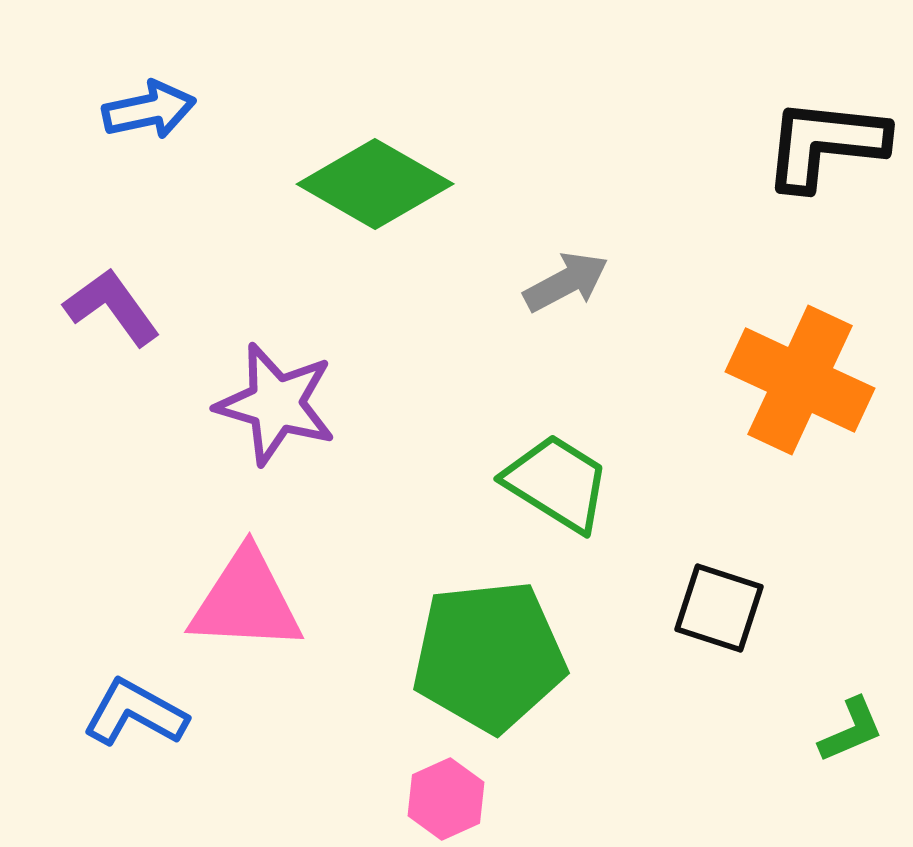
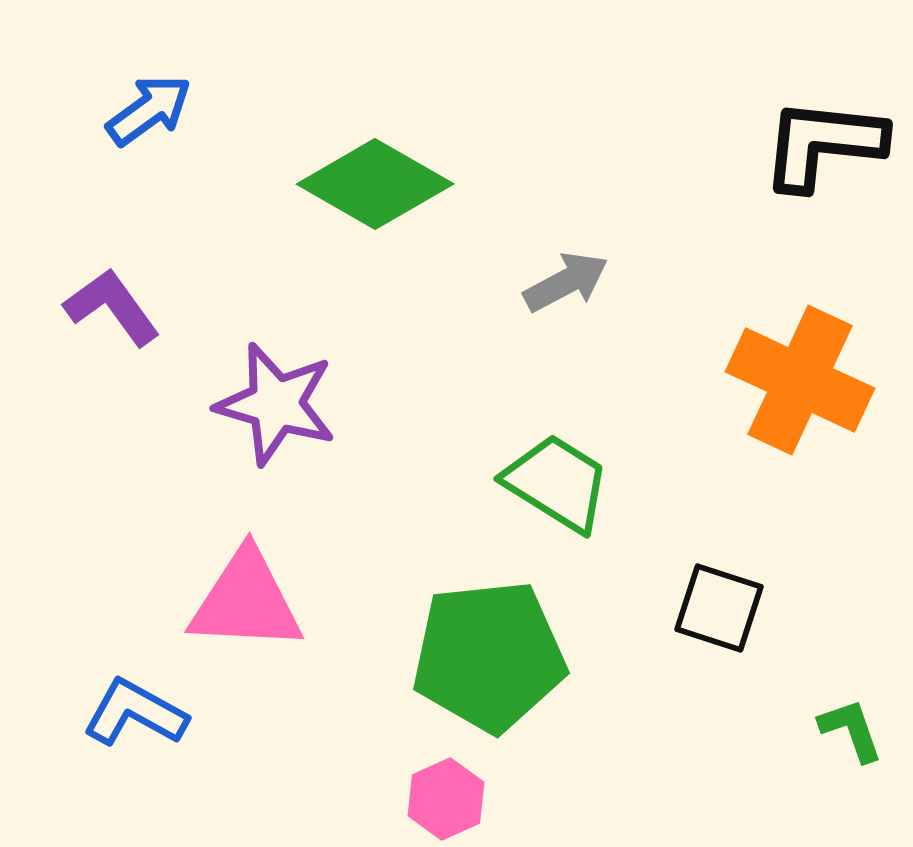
blue arrow: rotated 24 degrees counterclockwise
black L-shape: moved 2 px left
green L-shape: rotated 86 degrees counterclockwise
